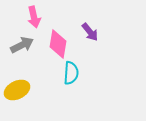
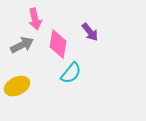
pink arrow: moved 1 px right, 2 px down
cyan semicircle: rotated 35 degrees clockwise
yellow ellipse: moved 4 px up
